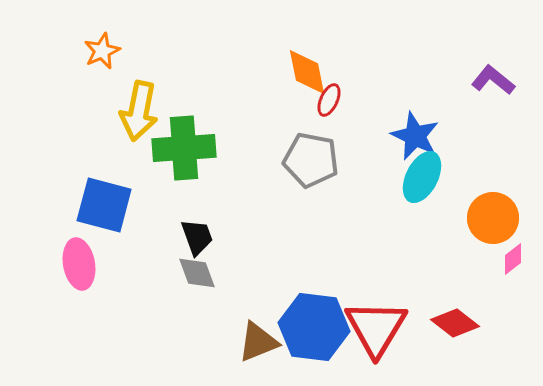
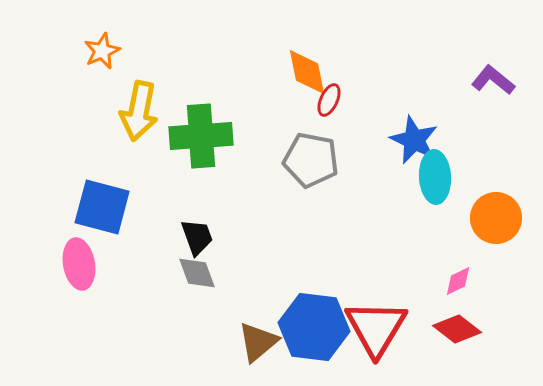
blue star: moved 1 px left, 4 px down
green cross: moved 17 px right, 12 px up
cyan ellipse: moved 13 px right; rotated 30 degrees counterclockwise
blue square: moved 2 px left, 2 px down
orange circle: moved 3 px right
pink diamond: moved 55 px left, 22 px down; rotated 12 degrees clockwise
red diamond: moved 2 px right, 6 px down
brown triangle: rotated 18 degrees counterclockwise
